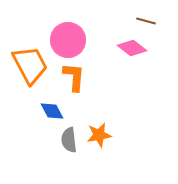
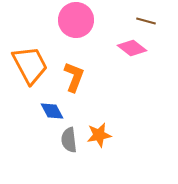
pink circle: moved 8 px right, 20 px up
orange L-shape: rotated 16 degrees clockwise
